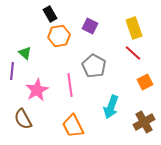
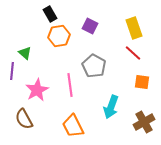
orange square: moved 3 px left; rotated 35 degrees clockwise
brown semicircle: moved 1 px right
